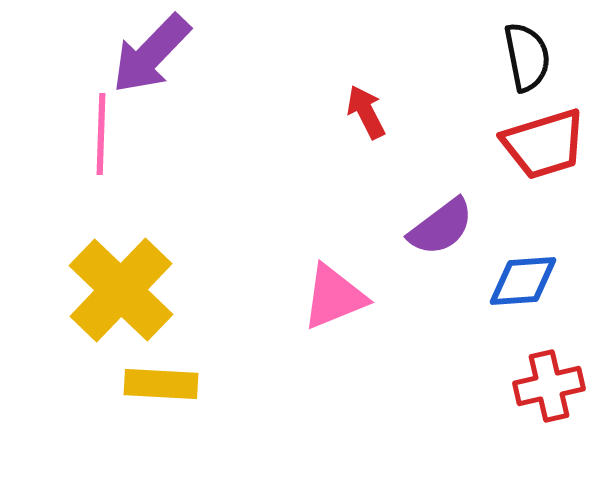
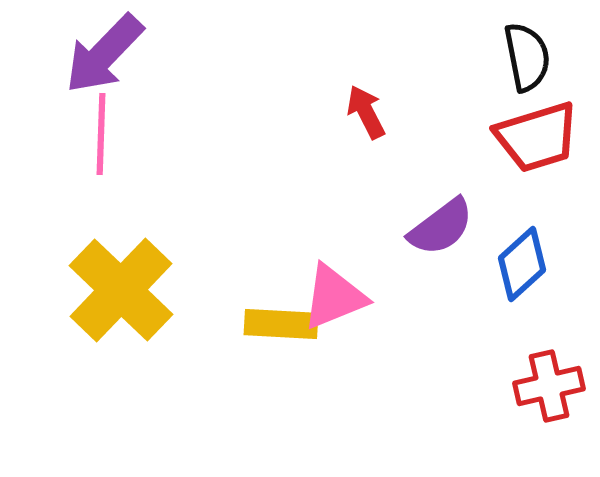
purple arrow: moved 47 px left
red trapezoid: moved 7 px left, 7 px up
blue diamond: moved 1 px left, 17 px up; rotated 38 degrees counterclockwise
yellow rectangle: moved 120 px right, 60 px up
